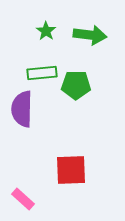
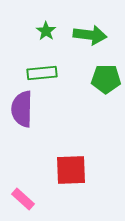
green pentagon: moved 30 px right, 6 px up
